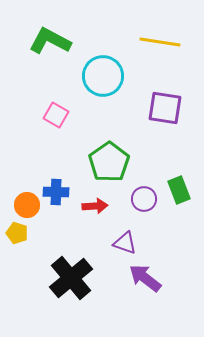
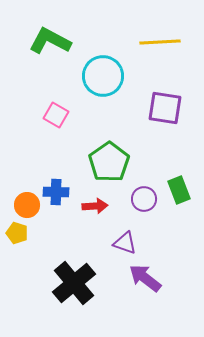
yellow line: rotated 12 degrees counterclockwise
black cross: moved 3 px right, 5 px down
